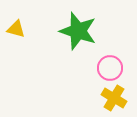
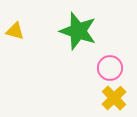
yellow triangle: moved 1 px left, 2 px down
yellow cross: rotated 15 degrees clockwise
